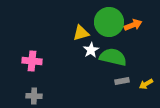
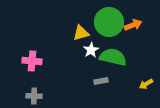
gray rectangle: moved 21 px left
